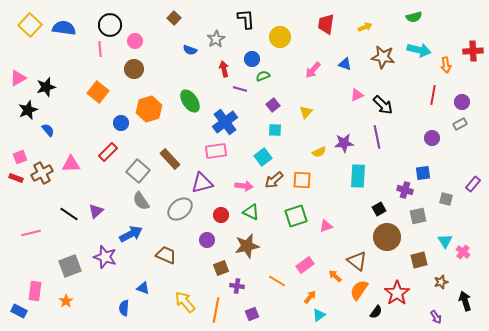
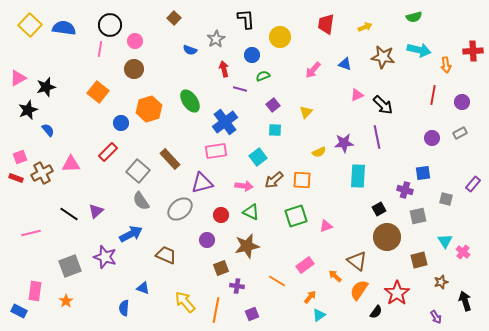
pink line at (100, 49): rotated 14 degrees clockwise
blue circle at (252, 59): moved 4 px up
gray rectangle at (460, 124): moved 9 px down
cyan square at (263, 157): moved 5 px left
